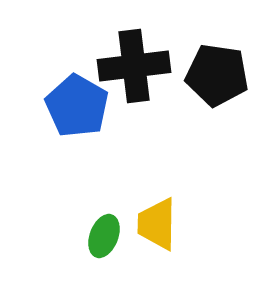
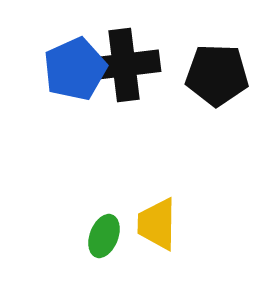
black cross: moved 10 px left, 1 px up
black pentagon: rotated 6 degrees counterclockwise
blue pentagon: moved 2 px left, 37 px up; rotated 18 degrees clockwise
